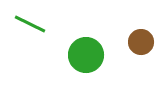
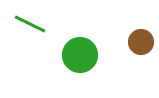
green circle: moved 6 px left
